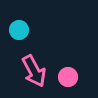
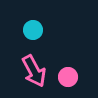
cyan circle: moved 14 px right
